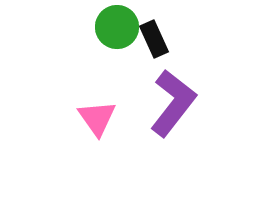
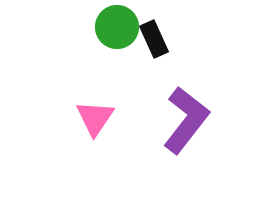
purple L-shape: moved 13 px right, 17 px down
pink triangle: moved 2 px left; rotated 9 degrees clockwise
